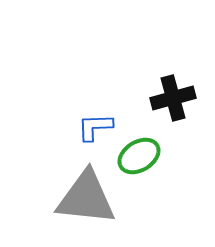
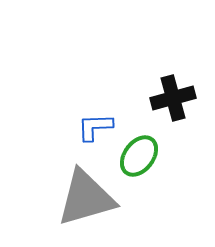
green ellipse: rotated 21 degrees counterclockwise
gray triangle: rotated 22 degrees counterclockwise
